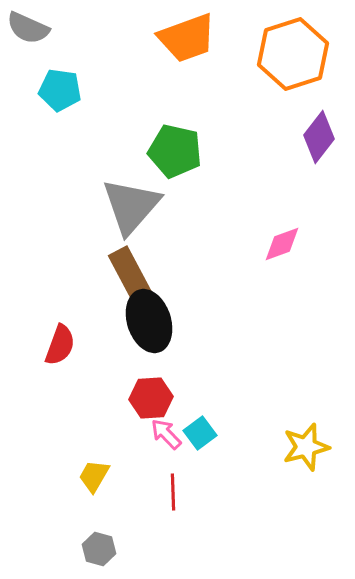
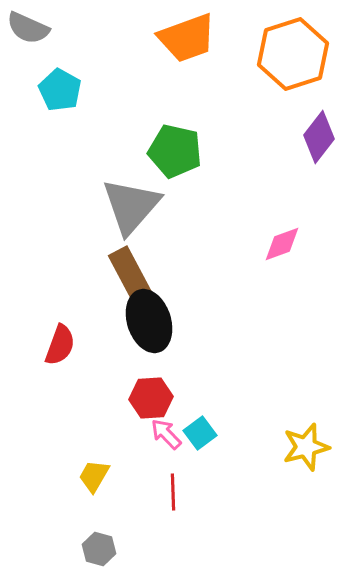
cyan pentagon: rotated 21 degrees clockwise
